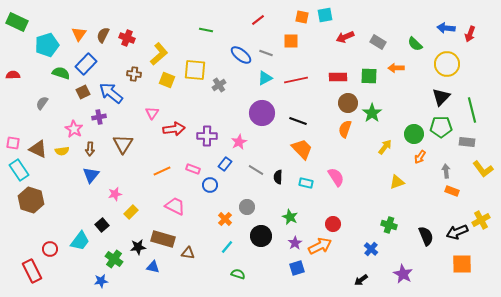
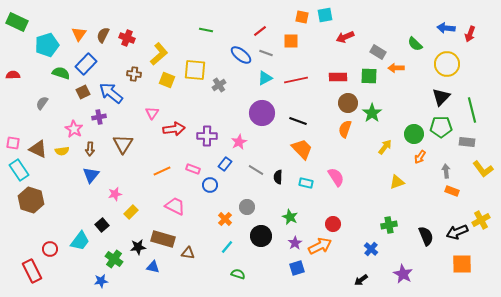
red line at (258, 20): moved 2 px right, 11 px down
gray rectangle at (378, 42): moved 10 px down
green cross at (389, 225): rotated 28 degrees counterclockwise
